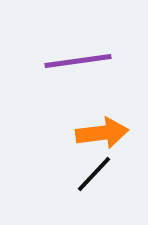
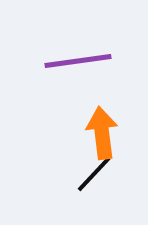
orange arrow: rotated 90 degrees counterclockwise
